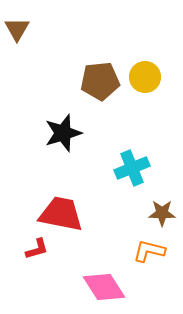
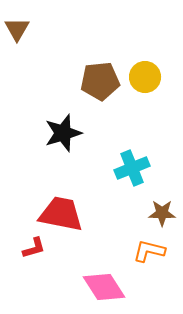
red L-shape: moved 3 px left, 1 px up
